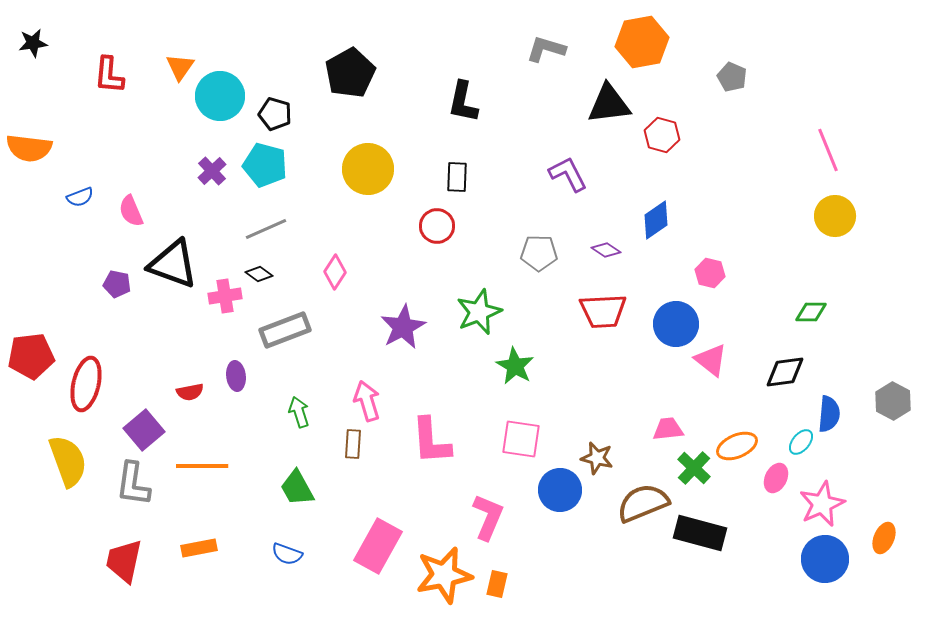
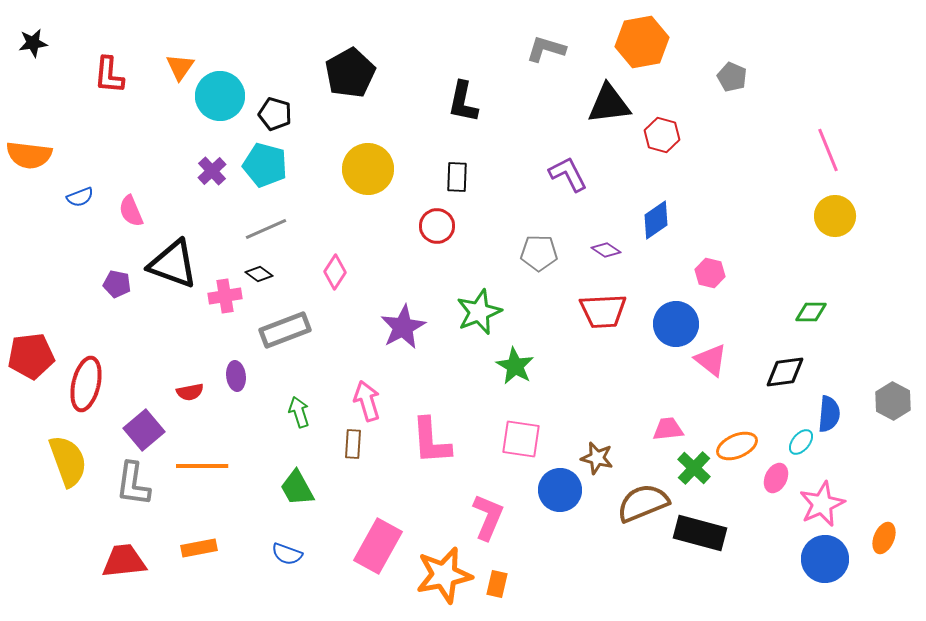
orange semicircle at (29, 148): moved 7 px down
red trapezoid at (124, 561): rotated 72 degrees clockwise
